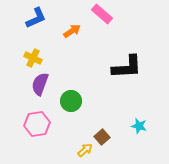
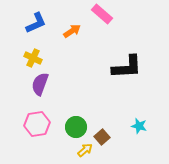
blue L-shape: moved 5 px down
green circle: moved 5 px right, 26 px down
